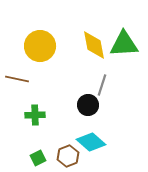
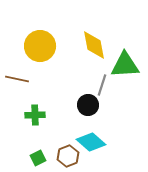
green triangle: moved 1 px right, 21 px down
